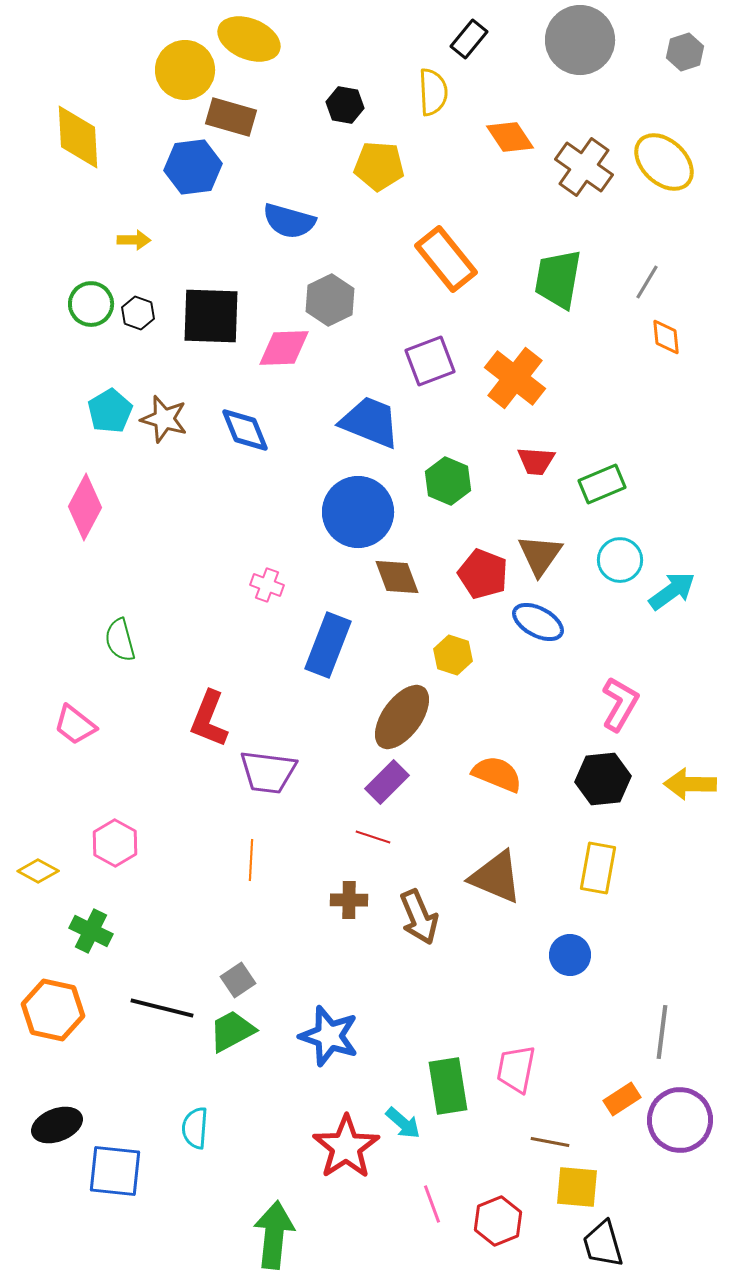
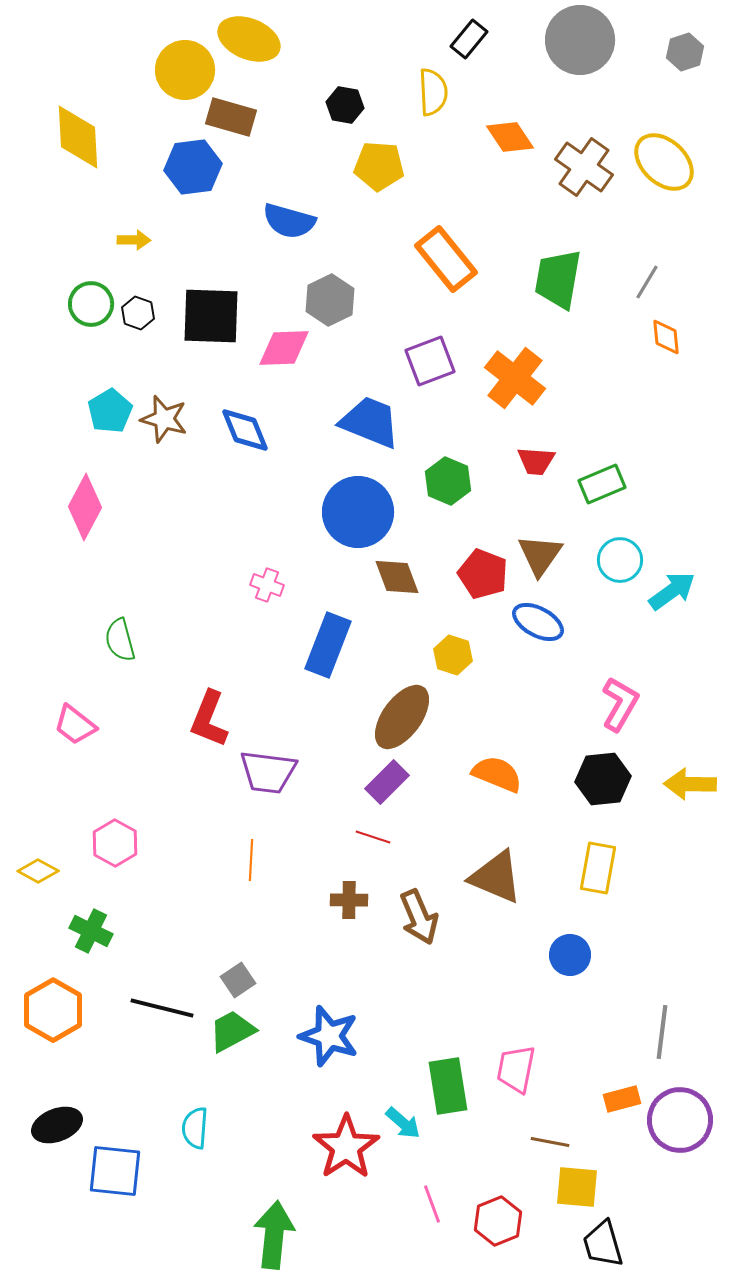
orange hexagon at (53, 1010): rotated 18 degrees clockwise
orange rectangle at (622, 1099): rotated 18 degrees clockwise
